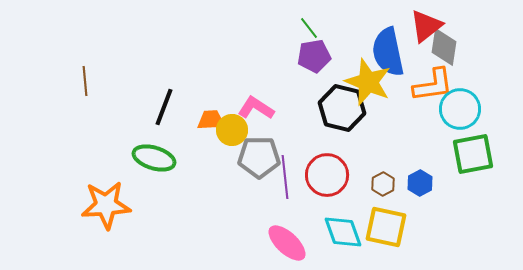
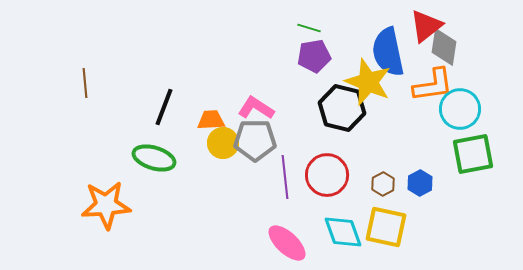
green line: rotated 35 degrees counterclockwise
brown line: moved 2 px down
yellow circle: moved 9 px left, 13 px down
gray pentagon: moved 4 px left, 17 px up
